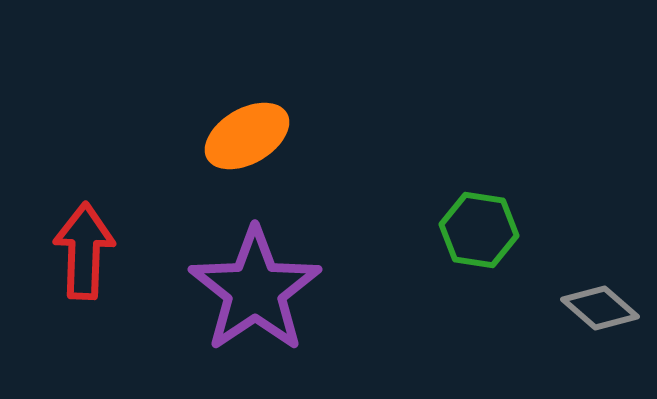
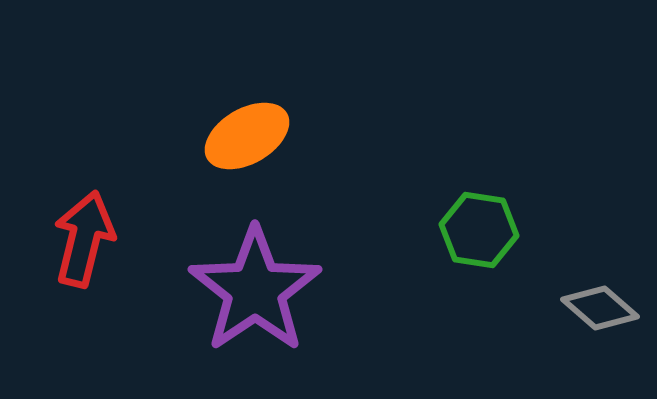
red arrow: moved 12 px up; rotated 12 degrees clockwise
